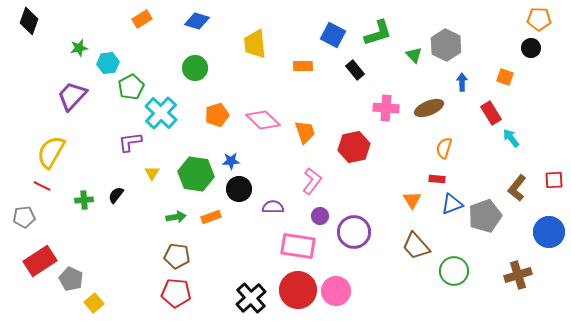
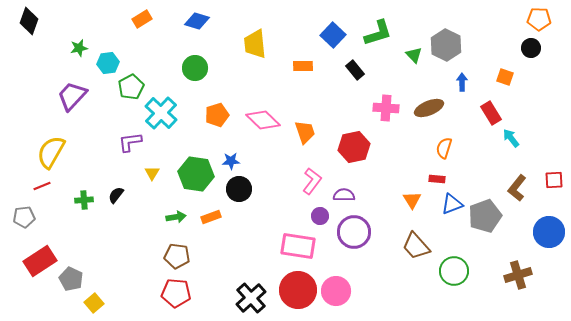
blue square at (333, 35): rotated 15 degrees clockwise
red line at (42, 186): rotated 48 degrees counterclockwise
purple semicircle at (273, 207): moved 71 px right, 12 px up
